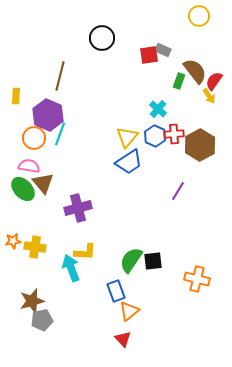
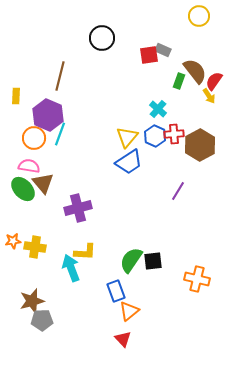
gray pentagon: rotated 10 degrees clockwise
